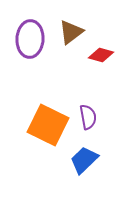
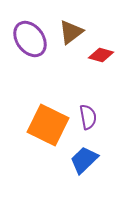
purple ellipse: rotated 39 degrees counterclockwise
